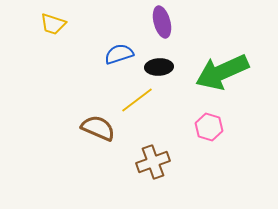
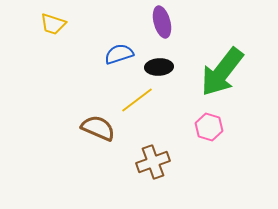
green arrow: rotated 28 degrees counterclockwise
